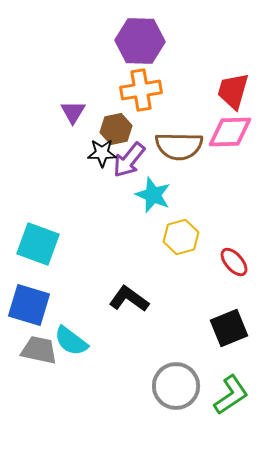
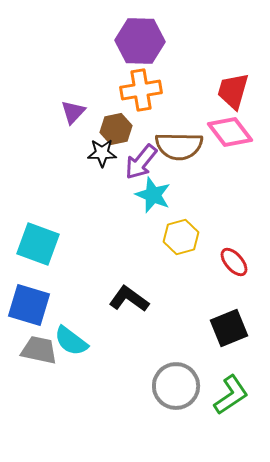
purple triangle: rotated 12 degrees clockwise
pink diamond: rotated 54 degrees clockwise
purple arrow: moved 12 px right, 2 px down
